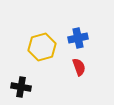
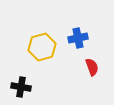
red semicircle: moved 13 px right
